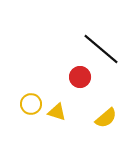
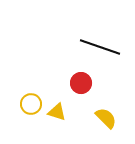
black line: moved 1 px left, 2 px up; rotated 21 degrees counterclockwise
red circle: moved 1 px right, 6 px down
yellow semicircle: rotated 95 degrees counterclockwise
